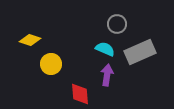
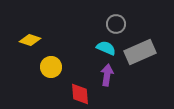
gray circle: moved 1 px left
cyan semicircle: moved 1 px right, 1 px up
yellow circle: moved 3 px down
